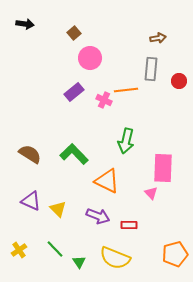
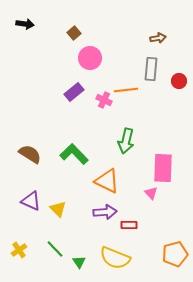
purple arrow: moved 7 px right, 4 px up; rotated 25 degrees counterclockwise
